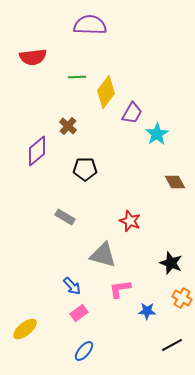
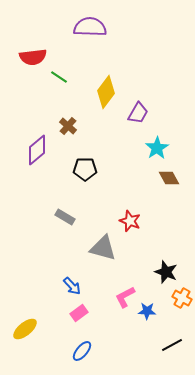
purple semicircle: moved 2 px down
green line: moved 18 px left; rotated 36 degrees clockwise
purple trapezoid: moved 6 px right
cyan star: moved 14 px down
purple diamond: moved 1 px up
brown diamond: moved 6 px left, 4 px up
gray triangle: moved 7 px up
black star: moved 5 px left, 9 px down
pink L-shape: moved 5 px right, 8 px down; rotated 20 degrees counterclockwise
blue ellipse: moved 2 px left
